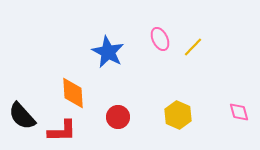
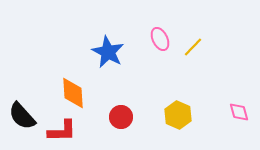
red circle: moved 3 px right
